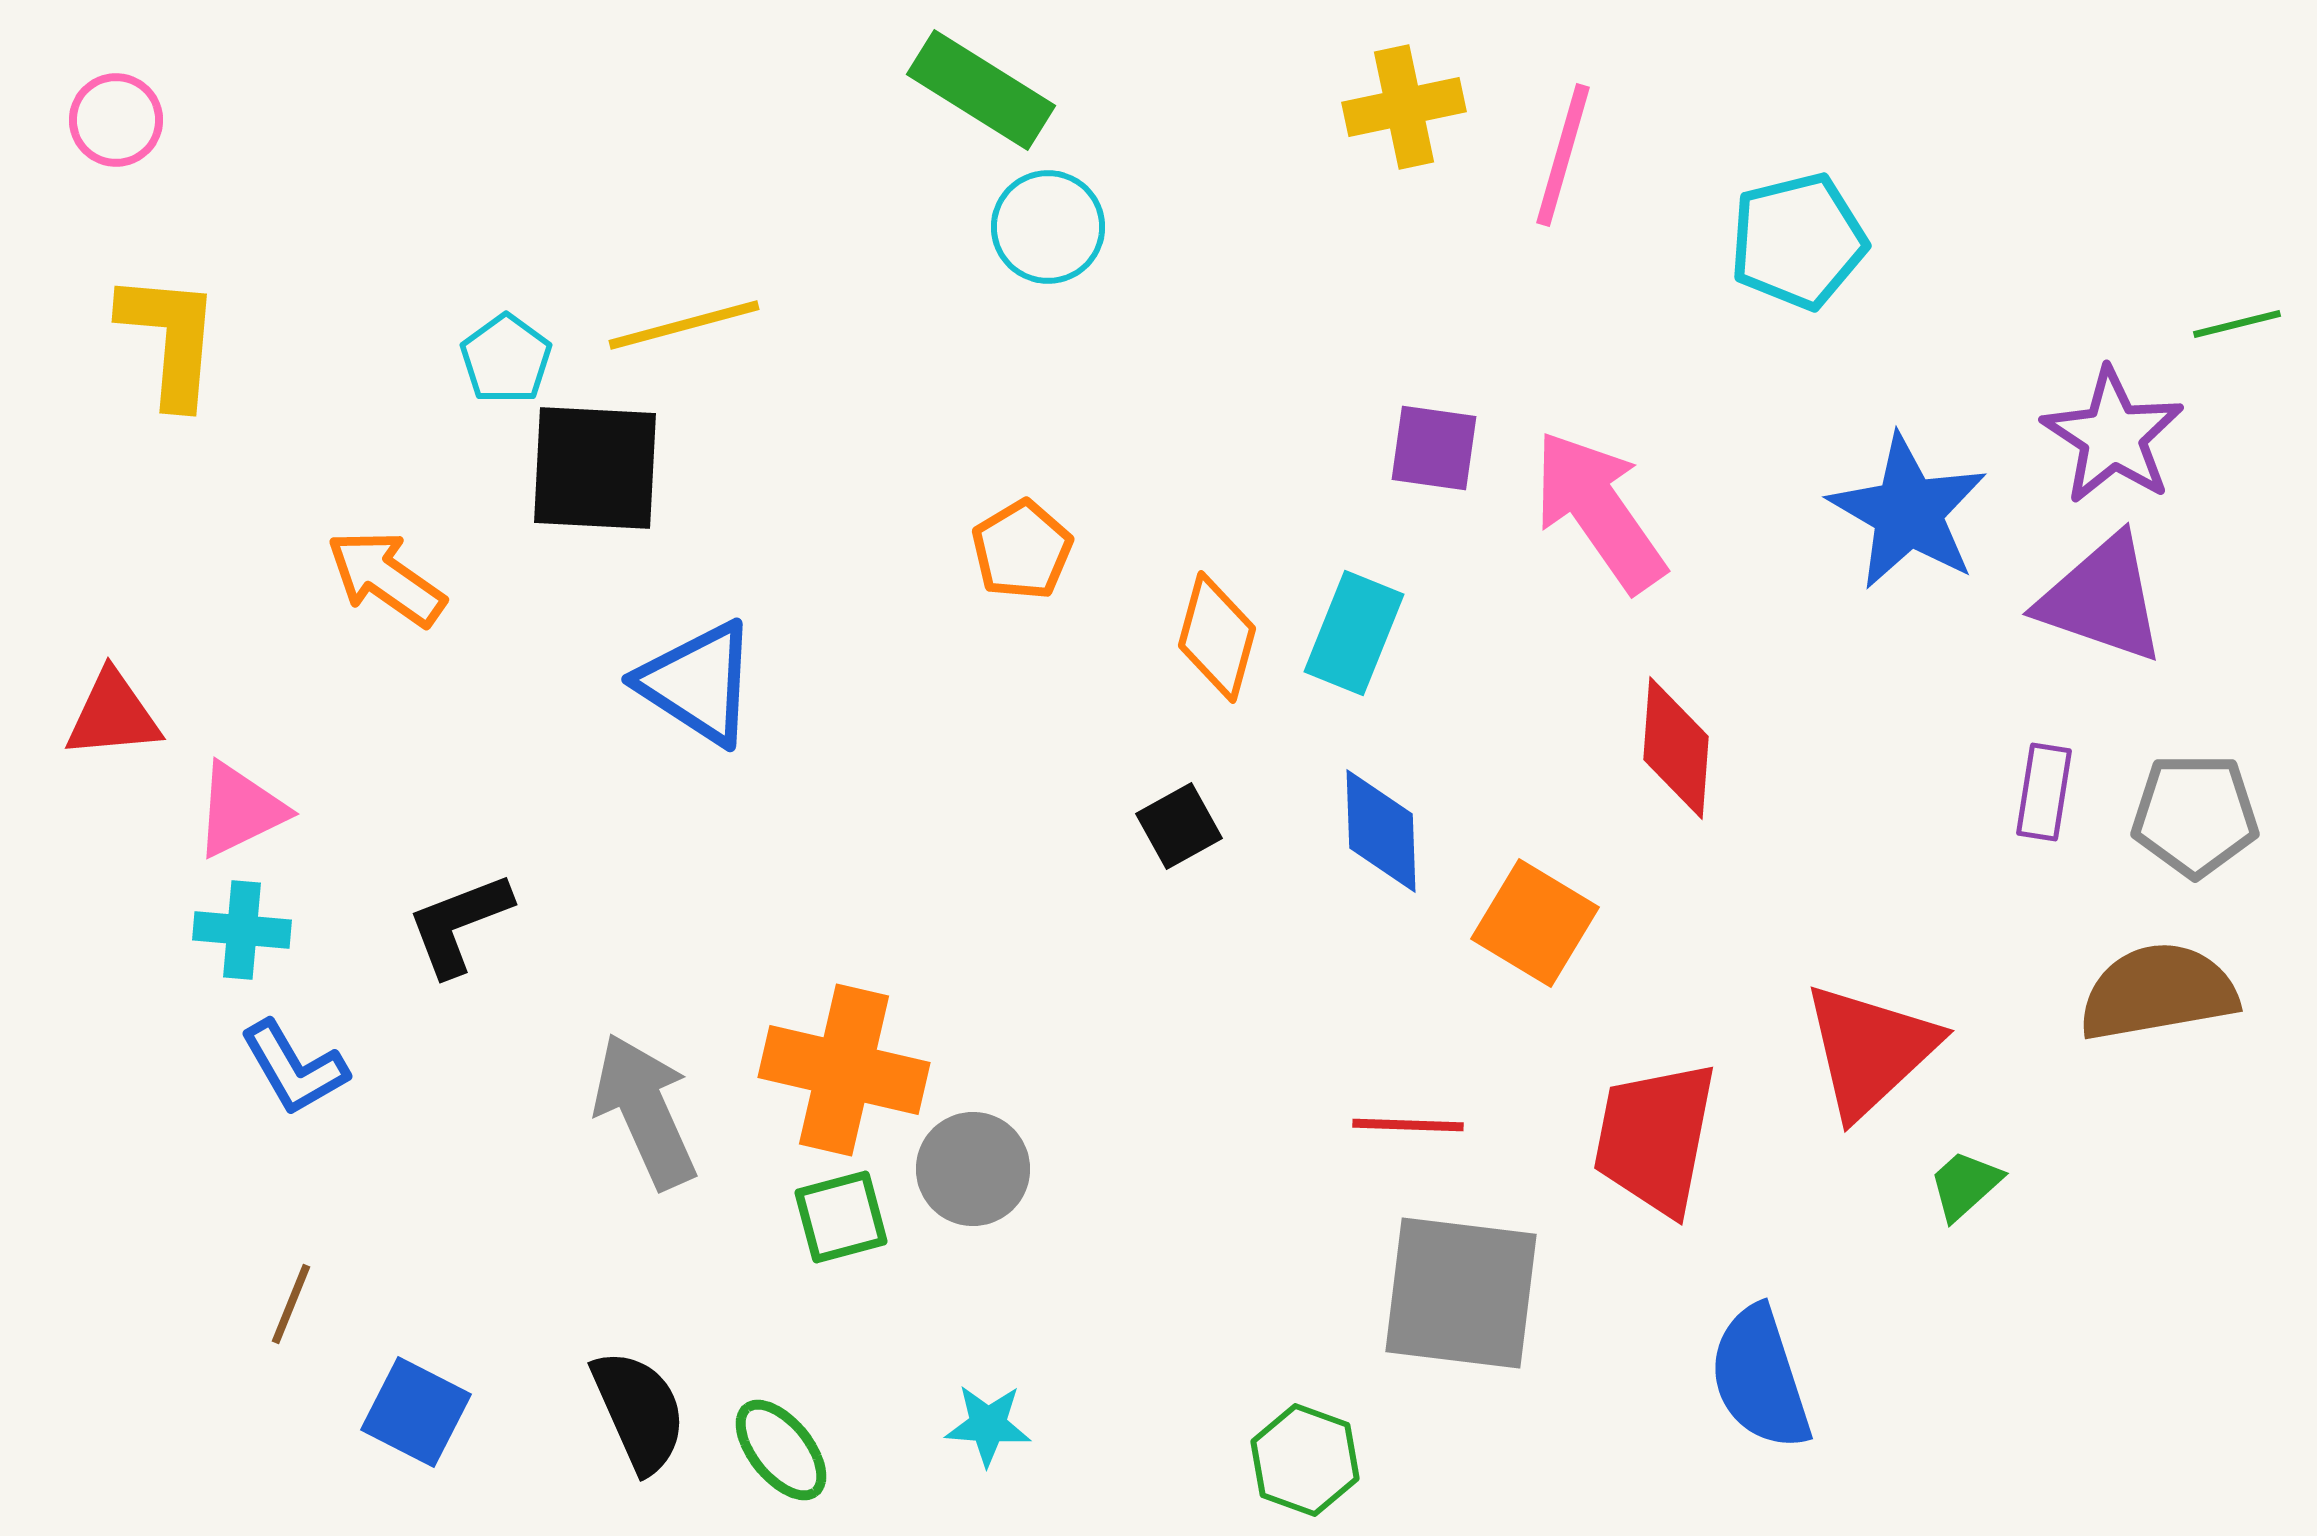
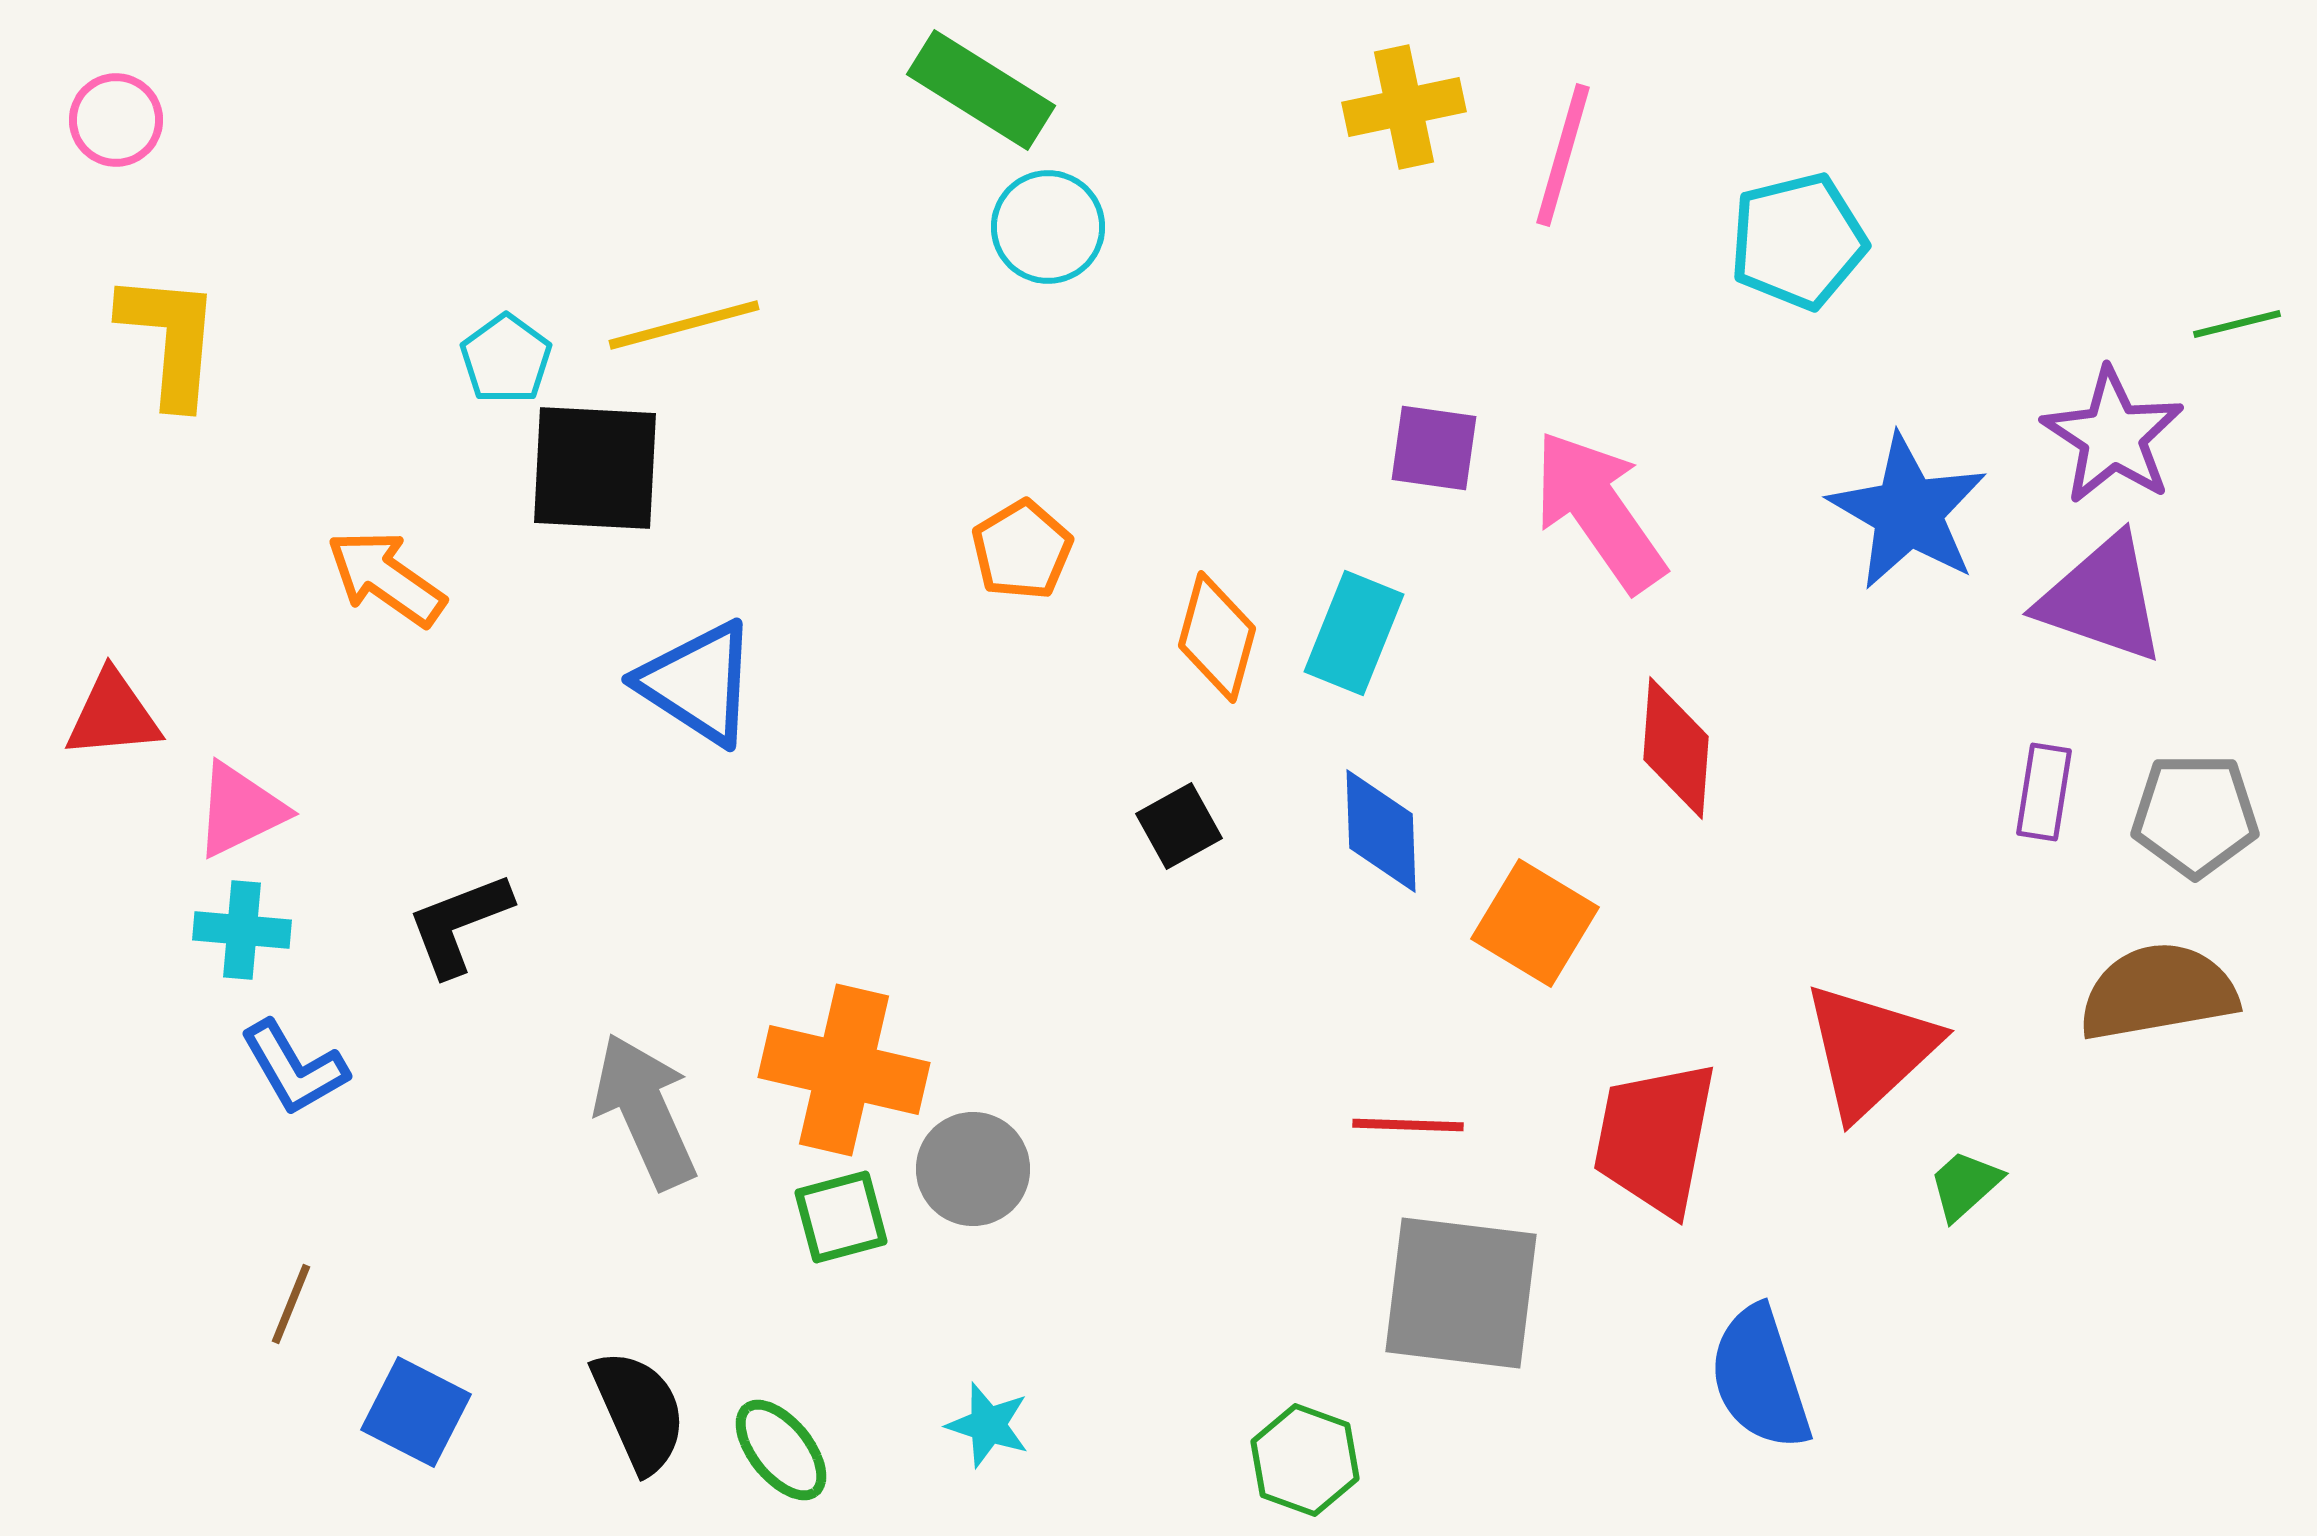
cyan star at (988, 1425): rotated 14 degrees clockwise
